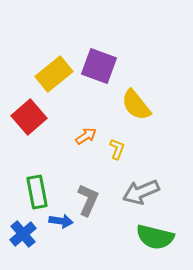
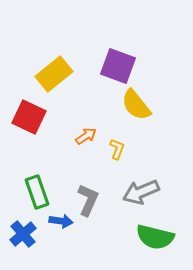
purple square: moved 19 px right
red square: rotated 24 degrees counterclockwise
green rectangle: rotated 8 degrees counterclockwise
